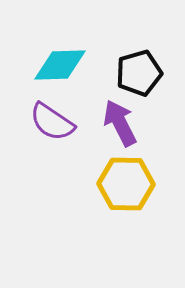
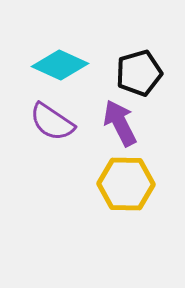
cyan diamond: rotated 26 degrees clockwise
